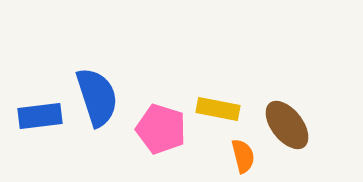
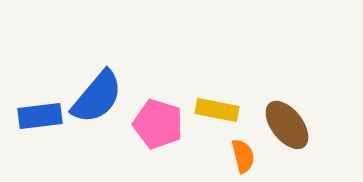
blue semicircle: rotated 58 degrees clockwise
yellow rectangle: moved 1 px left, 1 px down
pink pentagon: moved 3 px left, 5 px up
